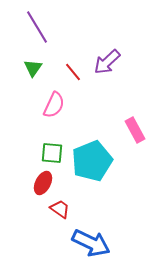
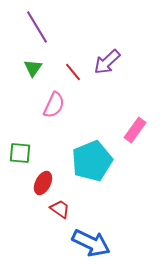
pink rectangle: rotated 65 degrees clockwise
green square: moved 32 px left
